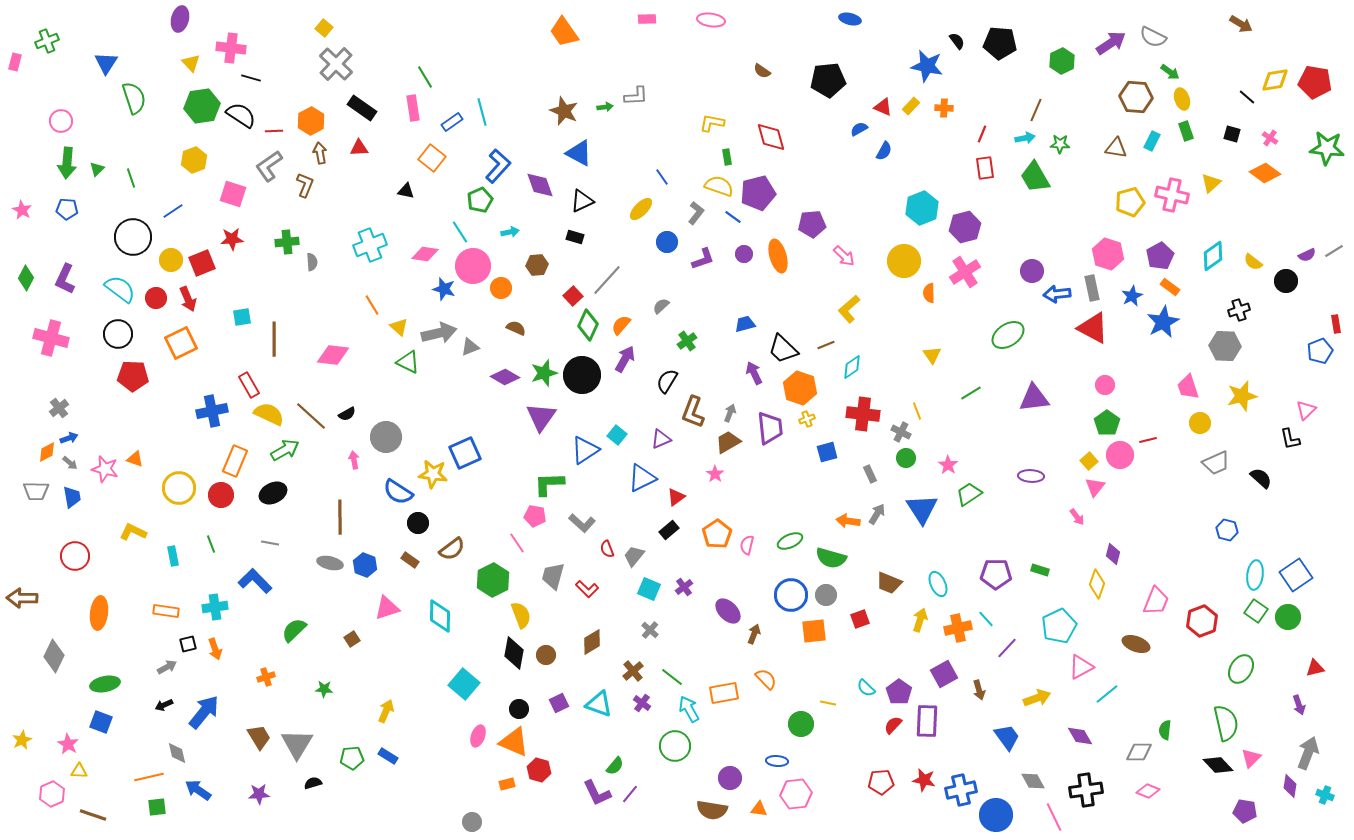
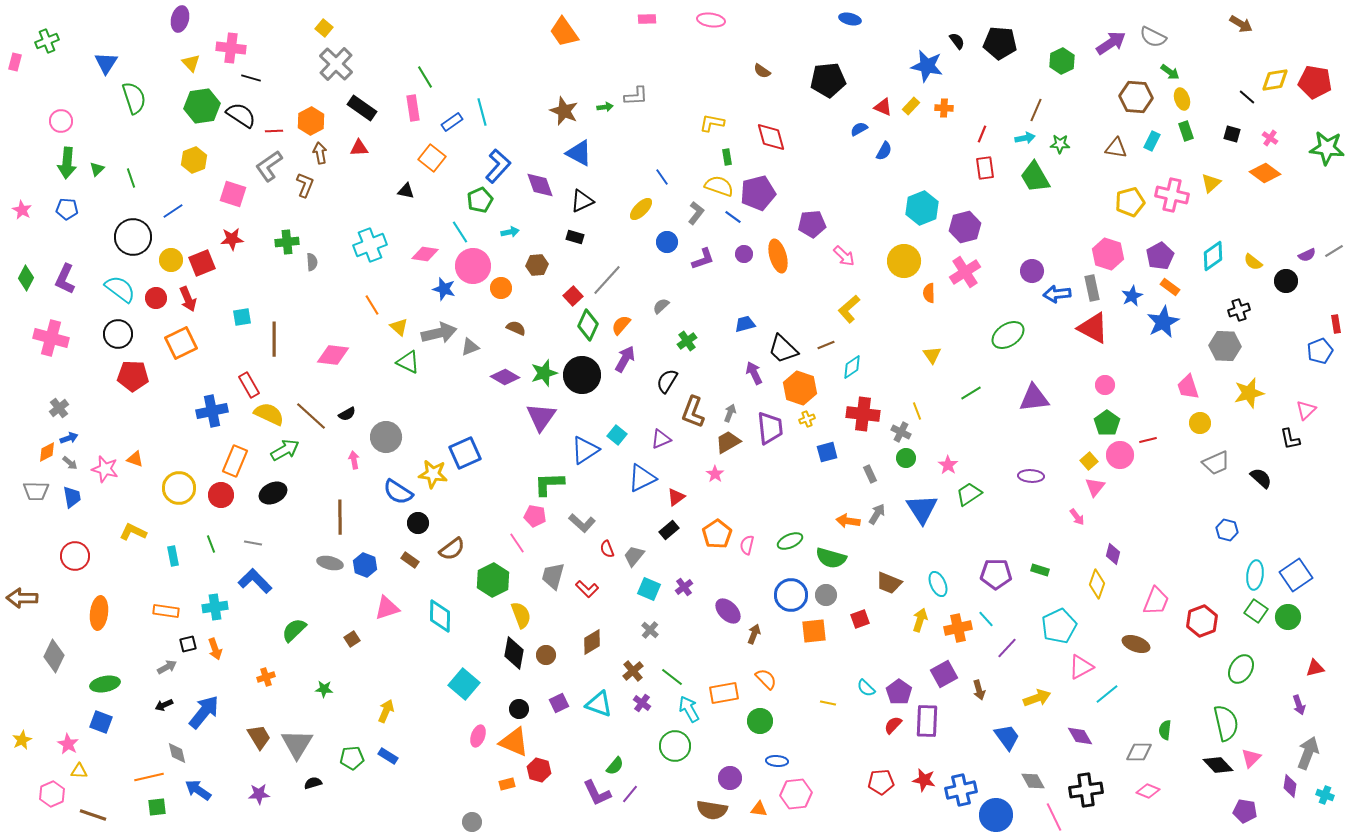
yellow star at (1242, 396): moved 7 px right, 3 px up
gray line at (270, 543): moved 17 px left
green circle at (801, 724): moved 41 px left, 3 px up
